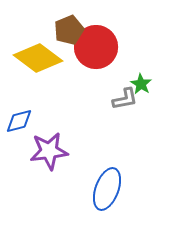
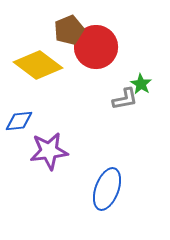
yellow diamond: moved 7 px down
blue diamond: rotated 8 degrees clockwise
